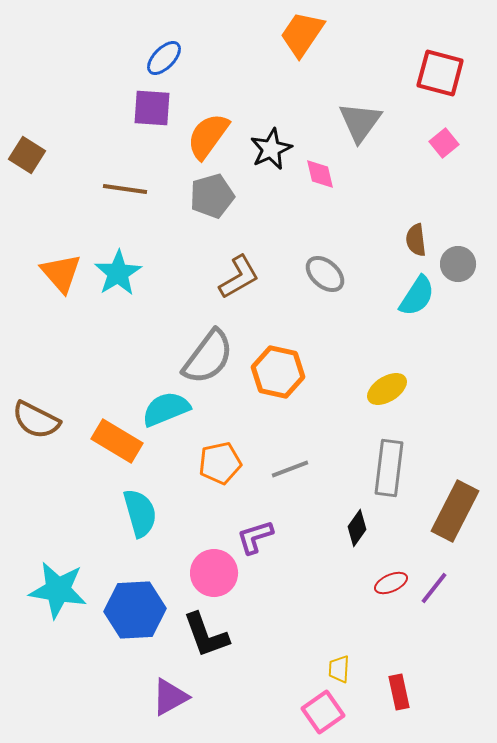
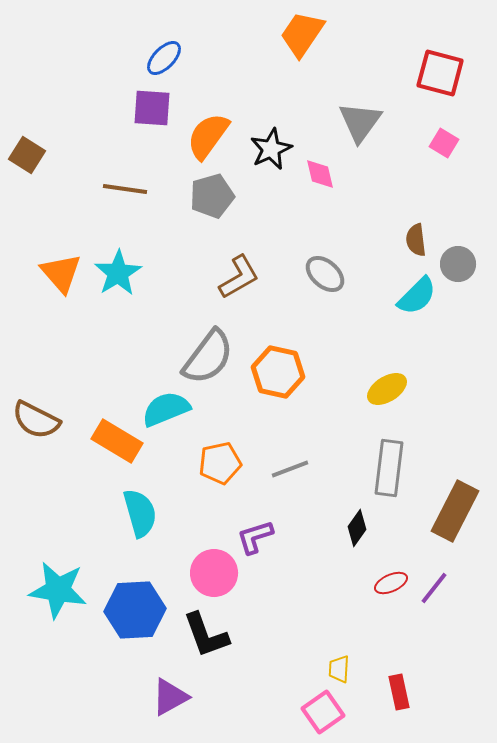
pink square at (444, 143): rotated 20 degrees counterclockwise
cyan semicircle at (417, 296): rotated 12 degrees clockwise
